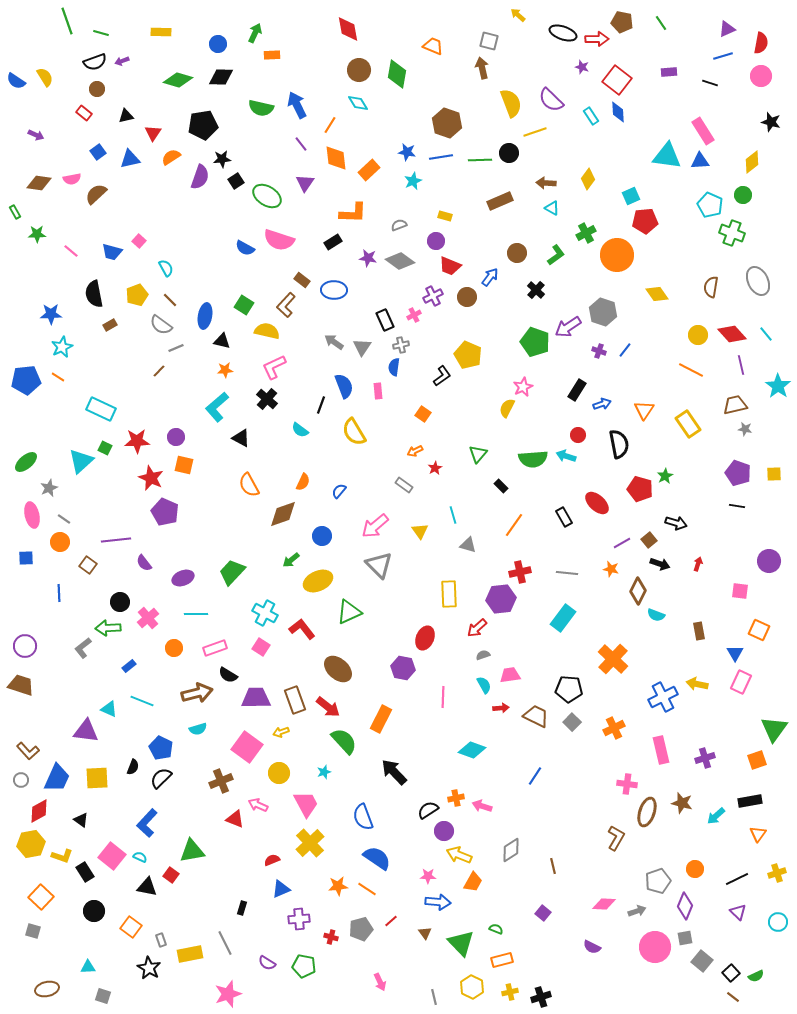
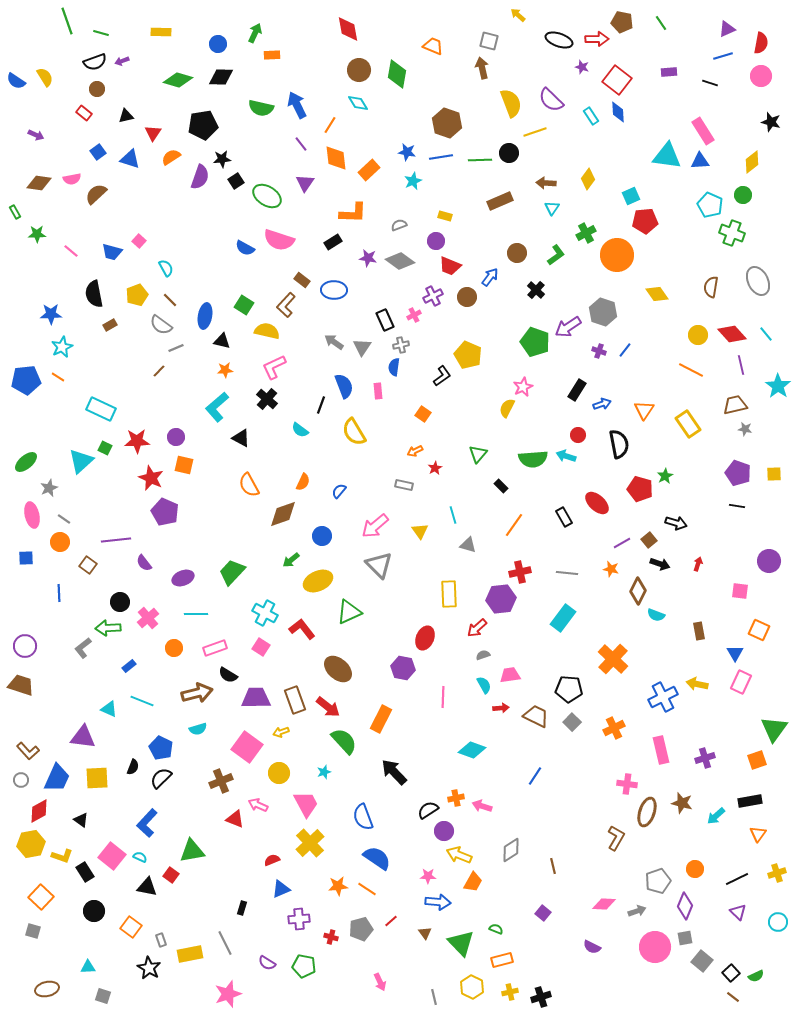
black ellipse at (563, 33): moved 4 px left, 7 px down
blue triangle at (130, 159): rotated 30 degrees clockwise
cyan triangle at (552, 208): rotated 35 degrees clockwise
gray rectangle at (404, 485): rotated 24 degrees counterclockwise
purple triangle at (86, 731): moved 3 px left, 6 px down
